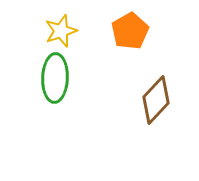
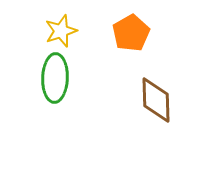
orange pentagon: moved 1 px right, 2 px down
brown diamond: rotated 45 degrees counterclockwise
